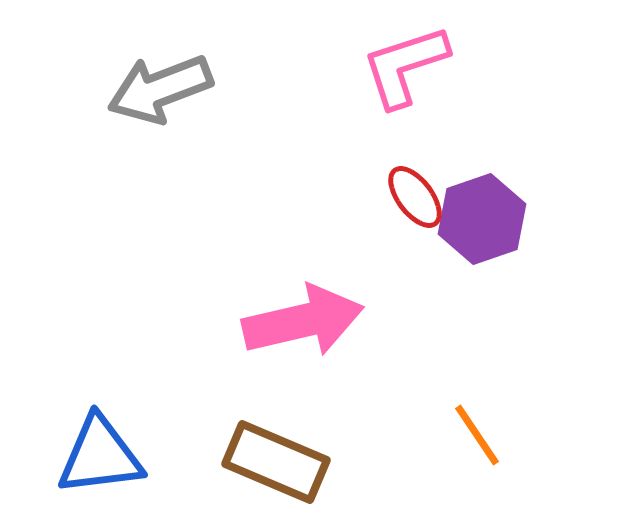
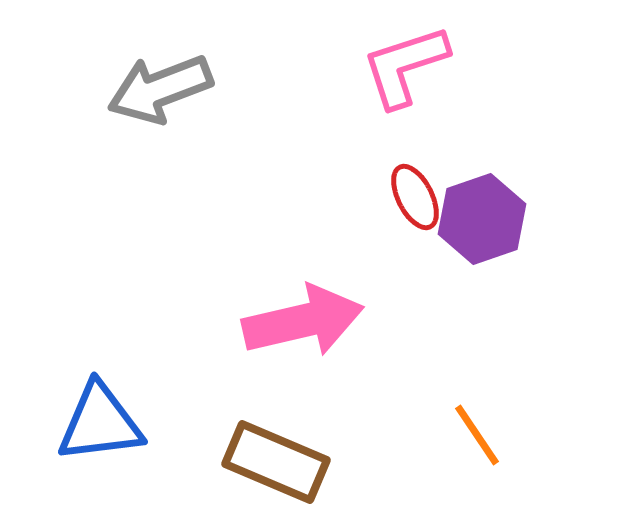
red ellipse: rotated 10 degrees clockwise
blue triangle: moved 33 px up
